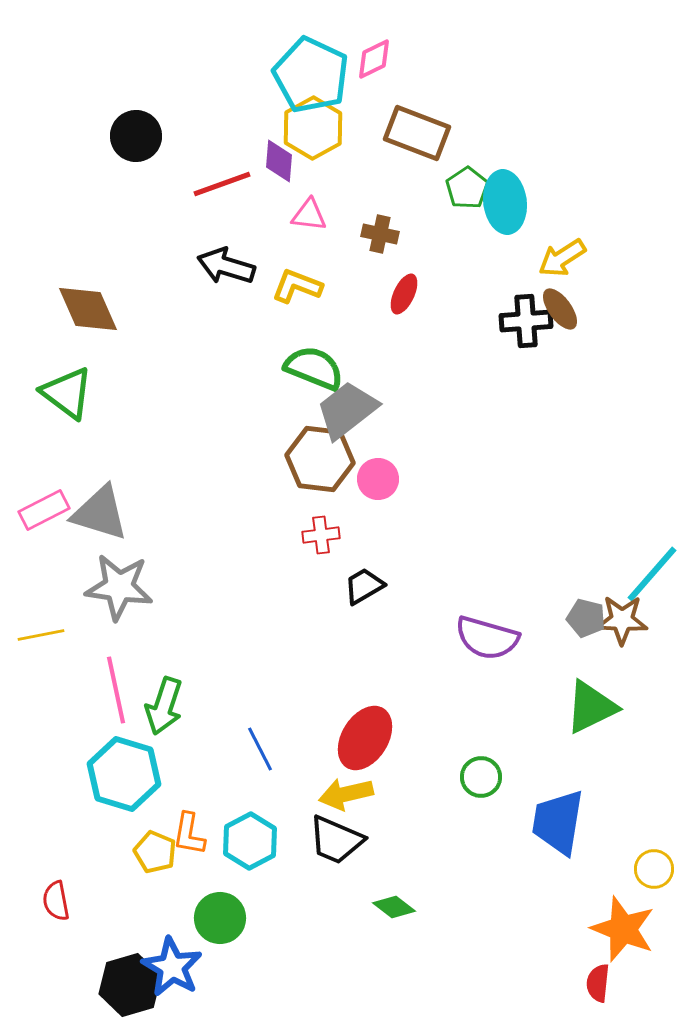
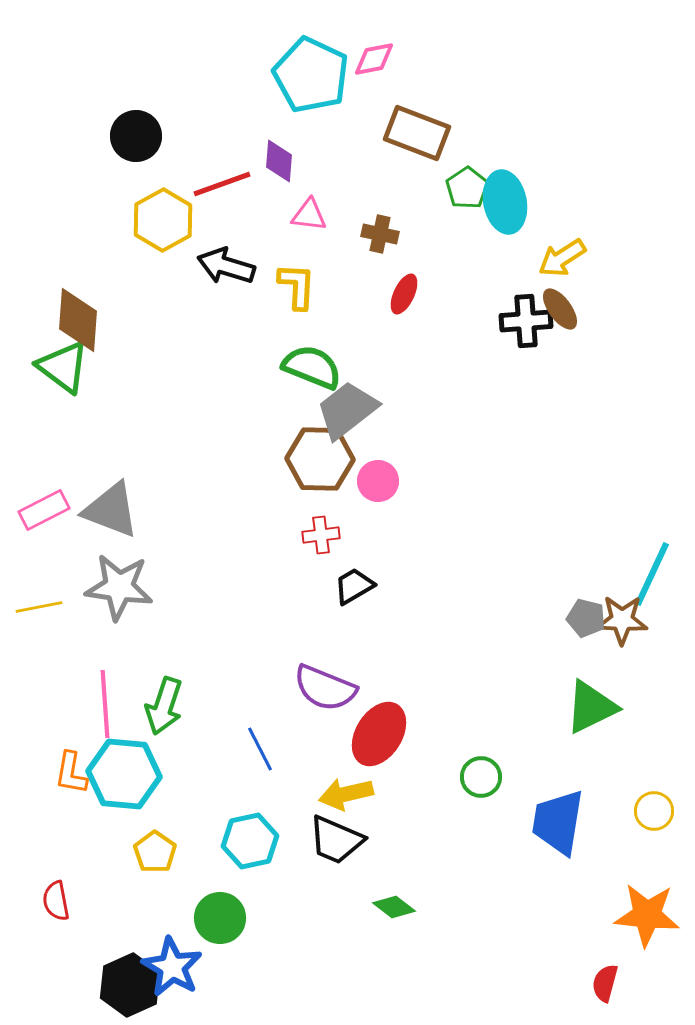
pink diamond at (374, 59): rotated 15 degrees clockwise
yellow hexagon at (313, 128): moved 150 px left, 92 px down
cyan ellipse at (505, 202): rotated 4 degrees counterclockwise
yellow L-shape at (297, 286): rotated 72 degrees clockwise
brown diamond at (88, 309): moved 10 px left, 11 px down; rotated 28 degrees clockwise
green semicircle at (314, 368): moved 2 px left, 1 px up
green triangle at (67, 393): moved 4 px left, 26 px up
brown hexagon at (320, 459): rotated 6 degrees counterclockwise
pink circle at (378, 479): moved 2 px down
gray triangle at (100, 513): moved 11 px right, 3 px up; rotated 4 degrees clockwise
cyan line at (652, 574): rotated 16 degrees counterclockwise
black trapezoid at (364, 586): moved 10 px left
yellow line at (41, 635): moved 2 px left, 28 px up
purple semicircle at (487, 638): moved 162 px left, 50 px down; rotated 6 degrees clockwise
pink line at (116, 690): moved 11 px left, 14 px down; rotated 8 degrees clockwise
red ellipse at (365, 738): moved 14 px right, 4 px up
cyan hexagon at (124, 774): rotated 12 degrees counterclockwise
orange L-shape at (189, 834): moved 118 px left, 61 px up
cyan hexagon at (250, 841): rotated 16 degrees clockwise
yellow pentagon at (155, 852): rotated 12 degrees clockwise
yellow circle at (654, 869): moved 58 px up
orange star at (623, 929): moved 24 px right, 14 px up; rotated 16 degrees counterclockwise
red semicircle at (598, 983): moved 7 px right; rotated 9 degrees clockwise
black hexagon at (130, 985): rotated 8 degrees counterclockwise
